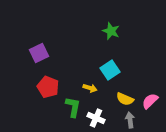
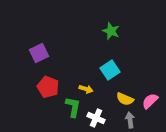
yellow arrow: moved 4 px left, 1 px down
